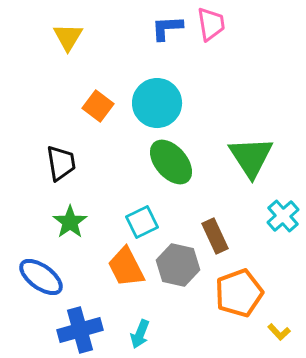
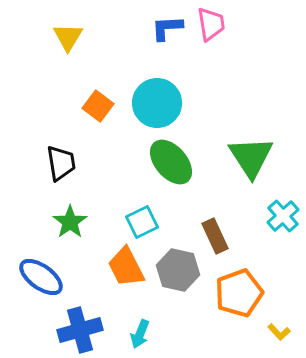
gray hexagon: moved 5 px down
